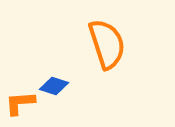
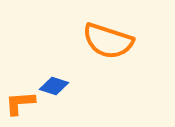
orange semicircle: moved 1 px right, 3 px up; rotated 126 degrees clockwise
